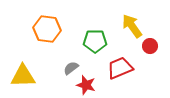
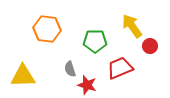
gray semicircle: moved 1 px left, 1 px down; rotated 70 degrees counterclockwise
red star: moved 1 px right
